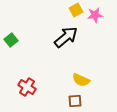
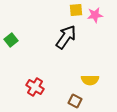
yellow square: rotated 24 degrees clockwise
black arrow: rotated 15 degrees counterclockwise
yellow semicircle: moved 9 px right; rotated 24 degrees counterclockwise
red cross: moved 8 px right
brown square: rotated 32 degrees clockwise
